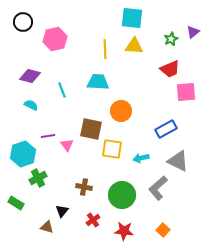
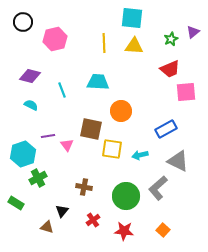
yellow line: moved 1 px left, 6 px up
cyan arrow: moved 1 px left, 3 px up
green circle: moved 4 px right, 1 px down
